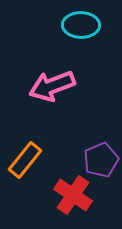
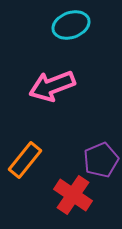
cyan ellipse: moved 10 px left; rotated 21 degrees counterclockwise
